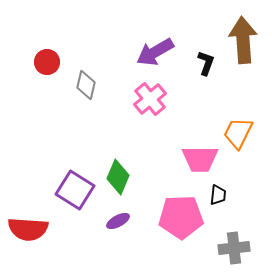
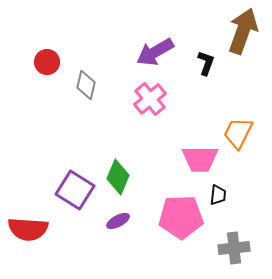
brown arrow: moved 9 px up; rotated 24 degrees clockwise
